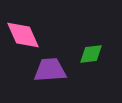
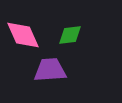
green diamond: moved 21 px left, 19 px up
